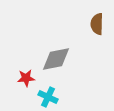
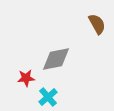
brown semicircle: rotated 150 degrees clockwise
cyan cross: rotated 24 degrees clockwise
